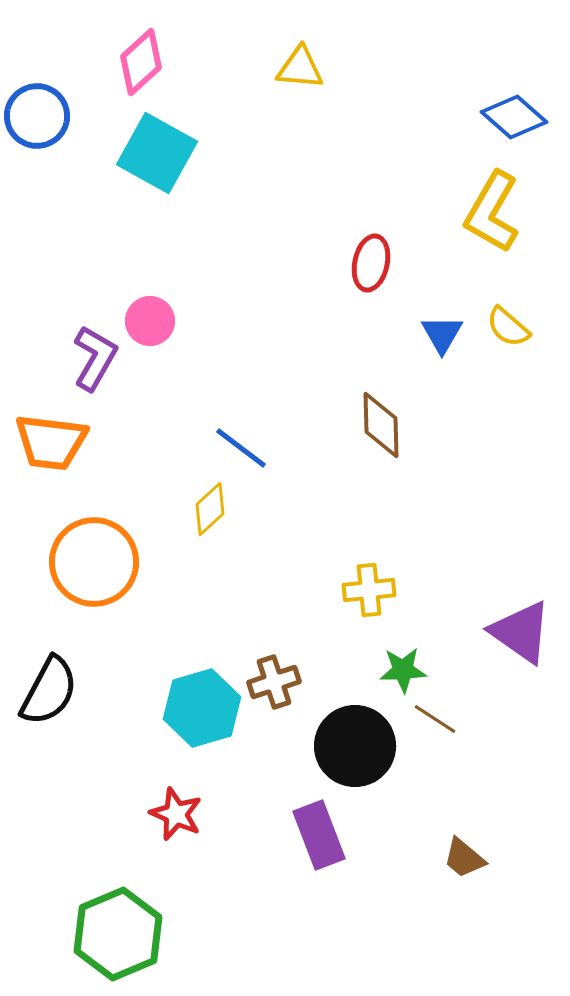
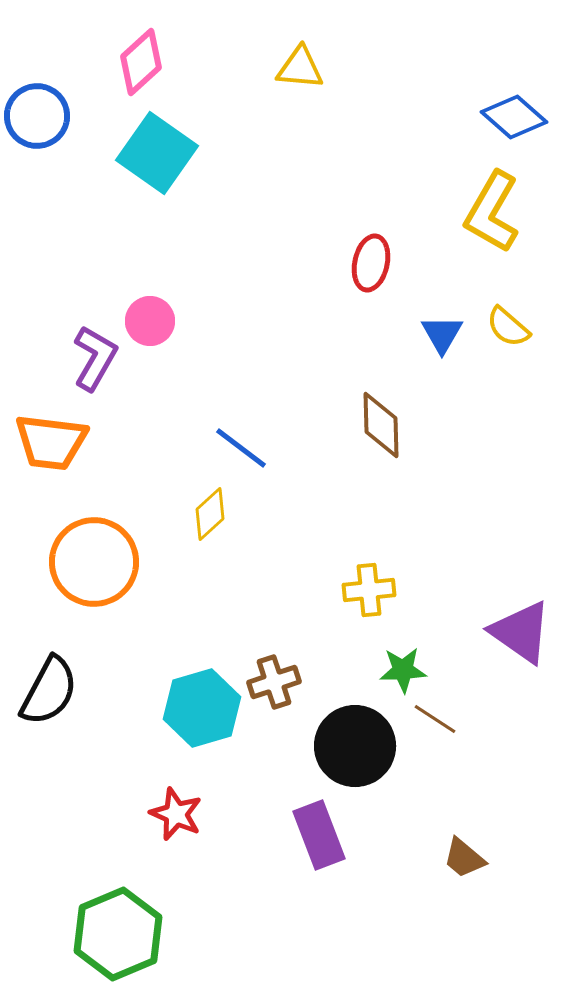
cyan square: rotated 6 degrees clockwise
yellow diamond: moved 5 px down
